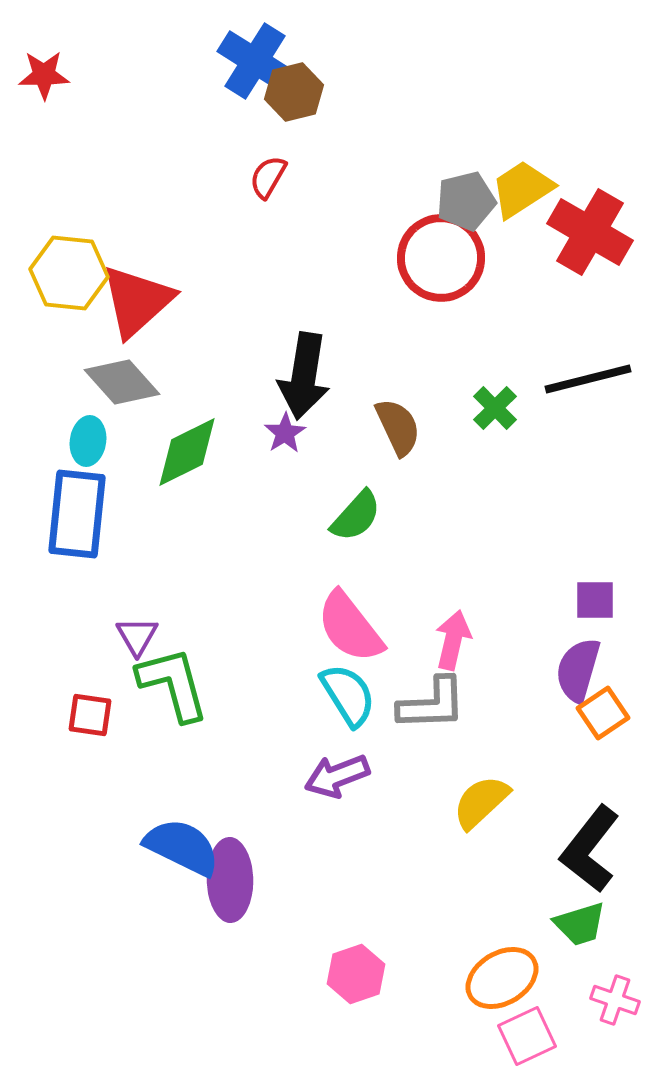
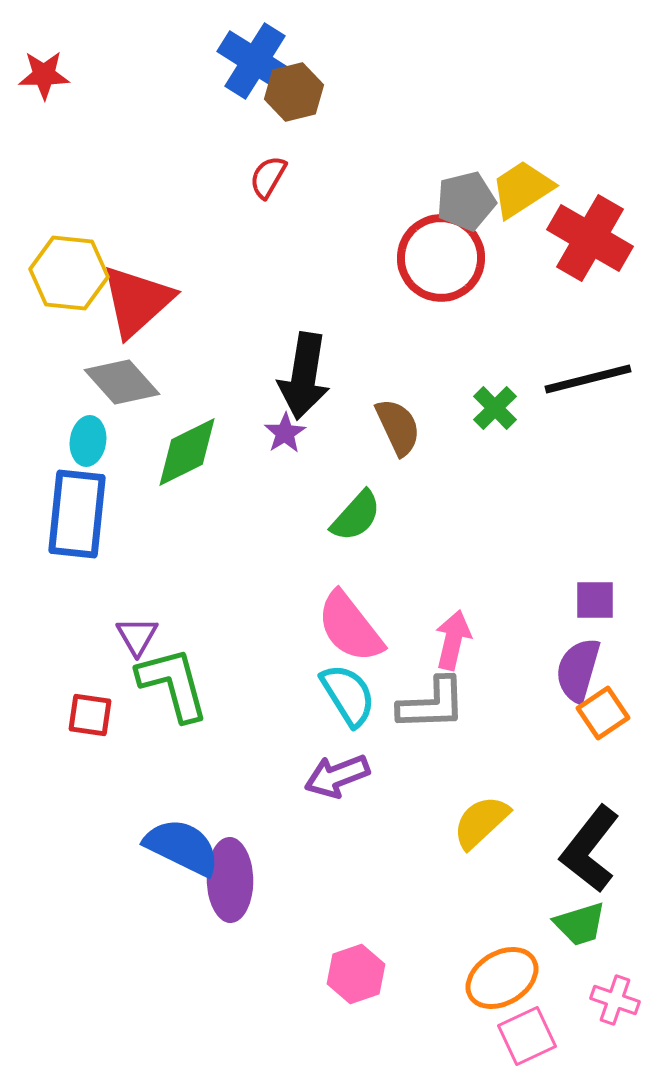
red cross: moved 6 px down
yellow semicircle: moved 20 px down
